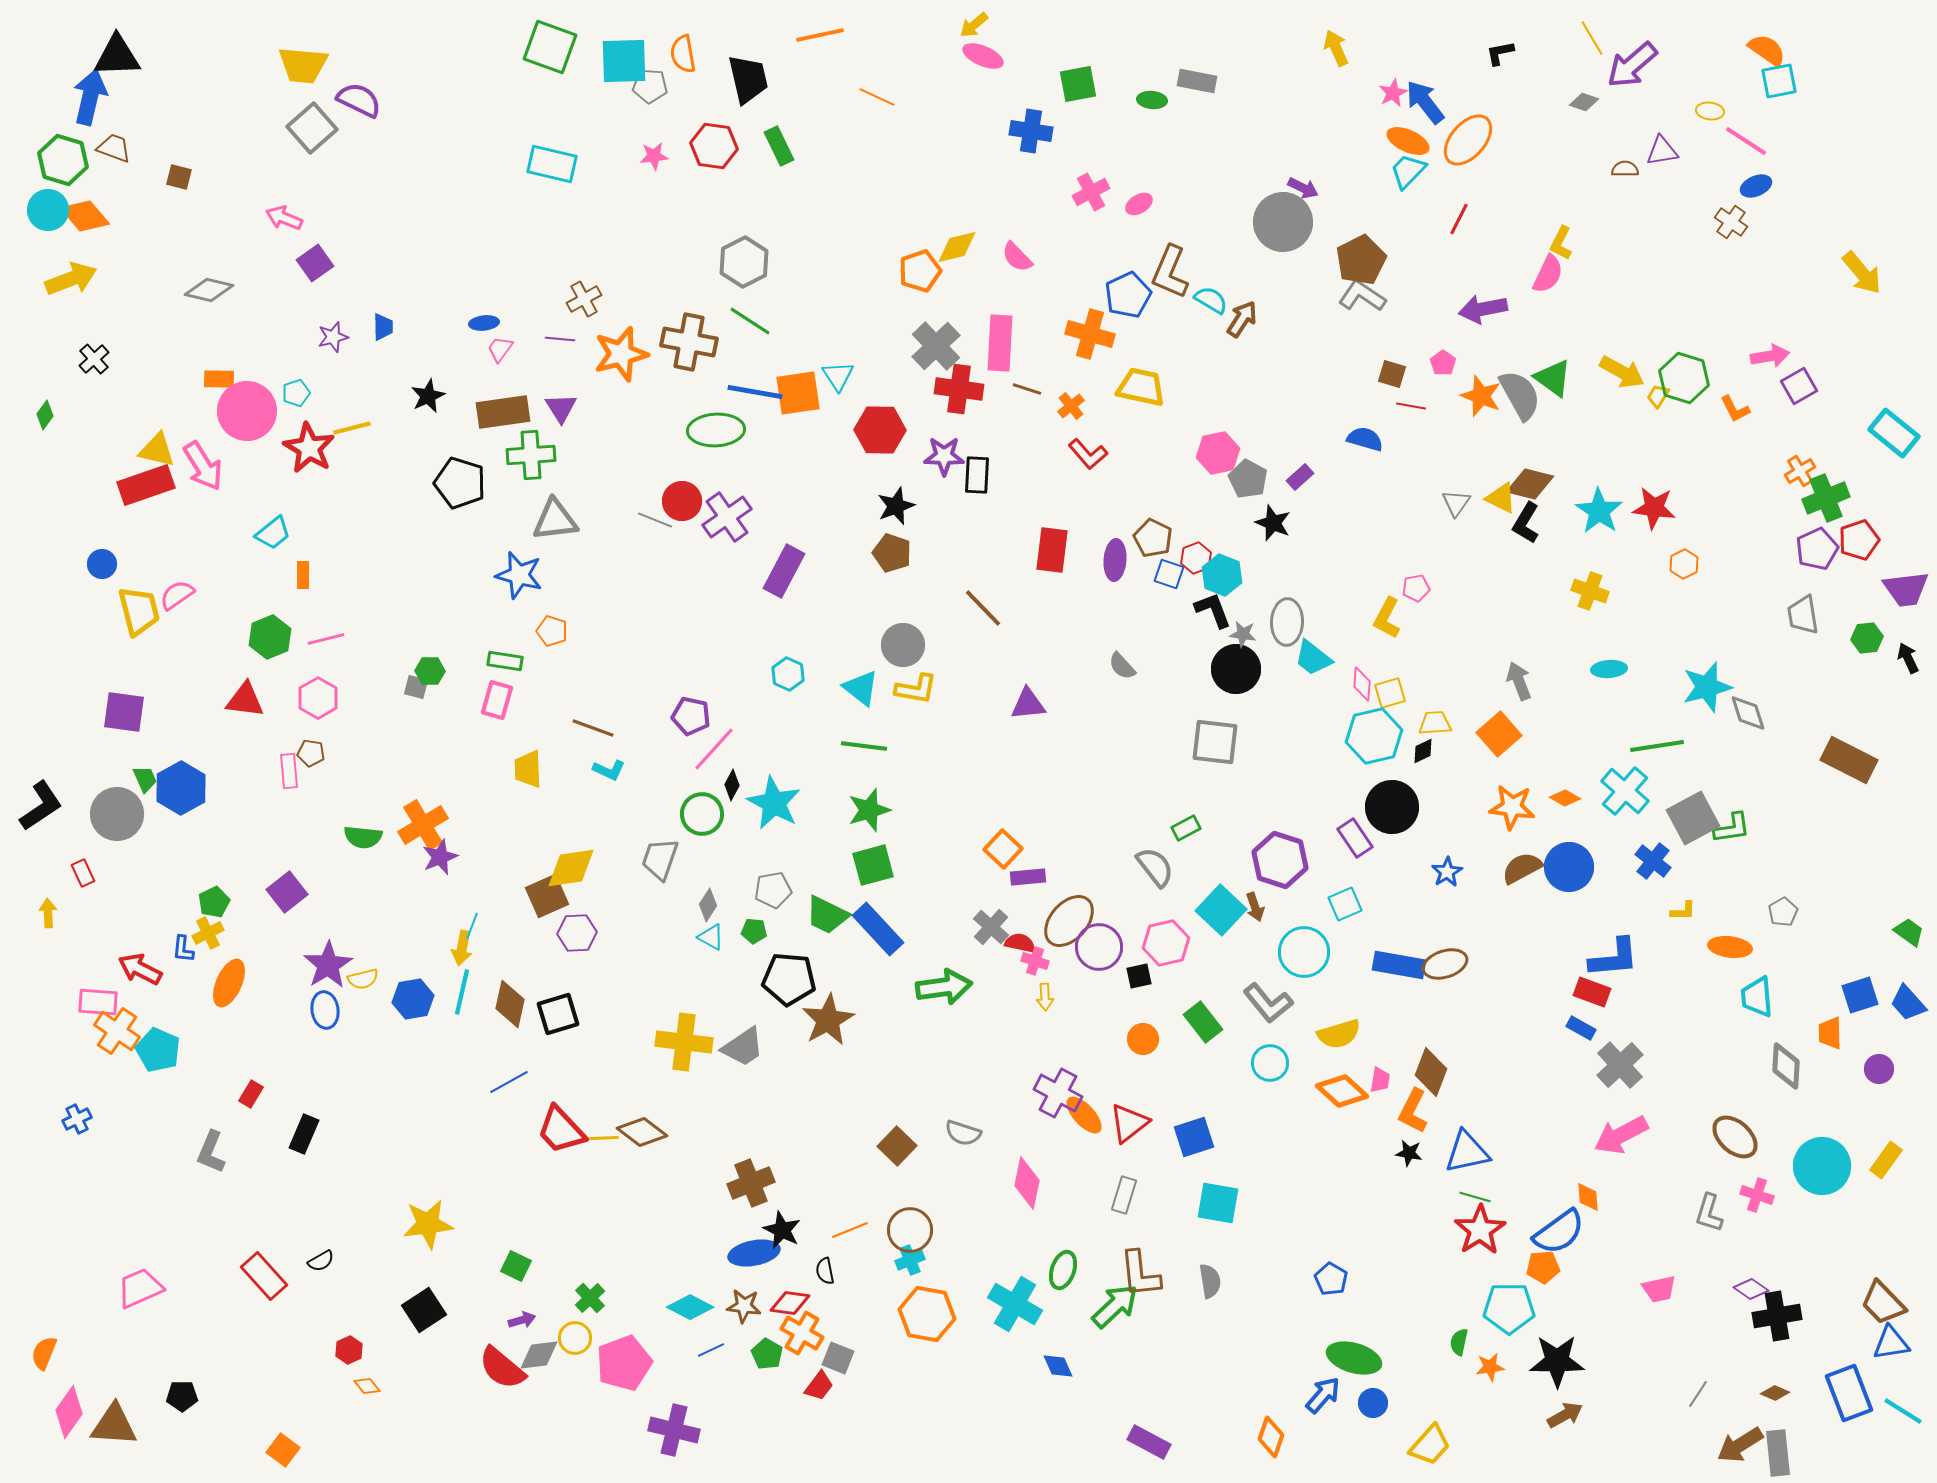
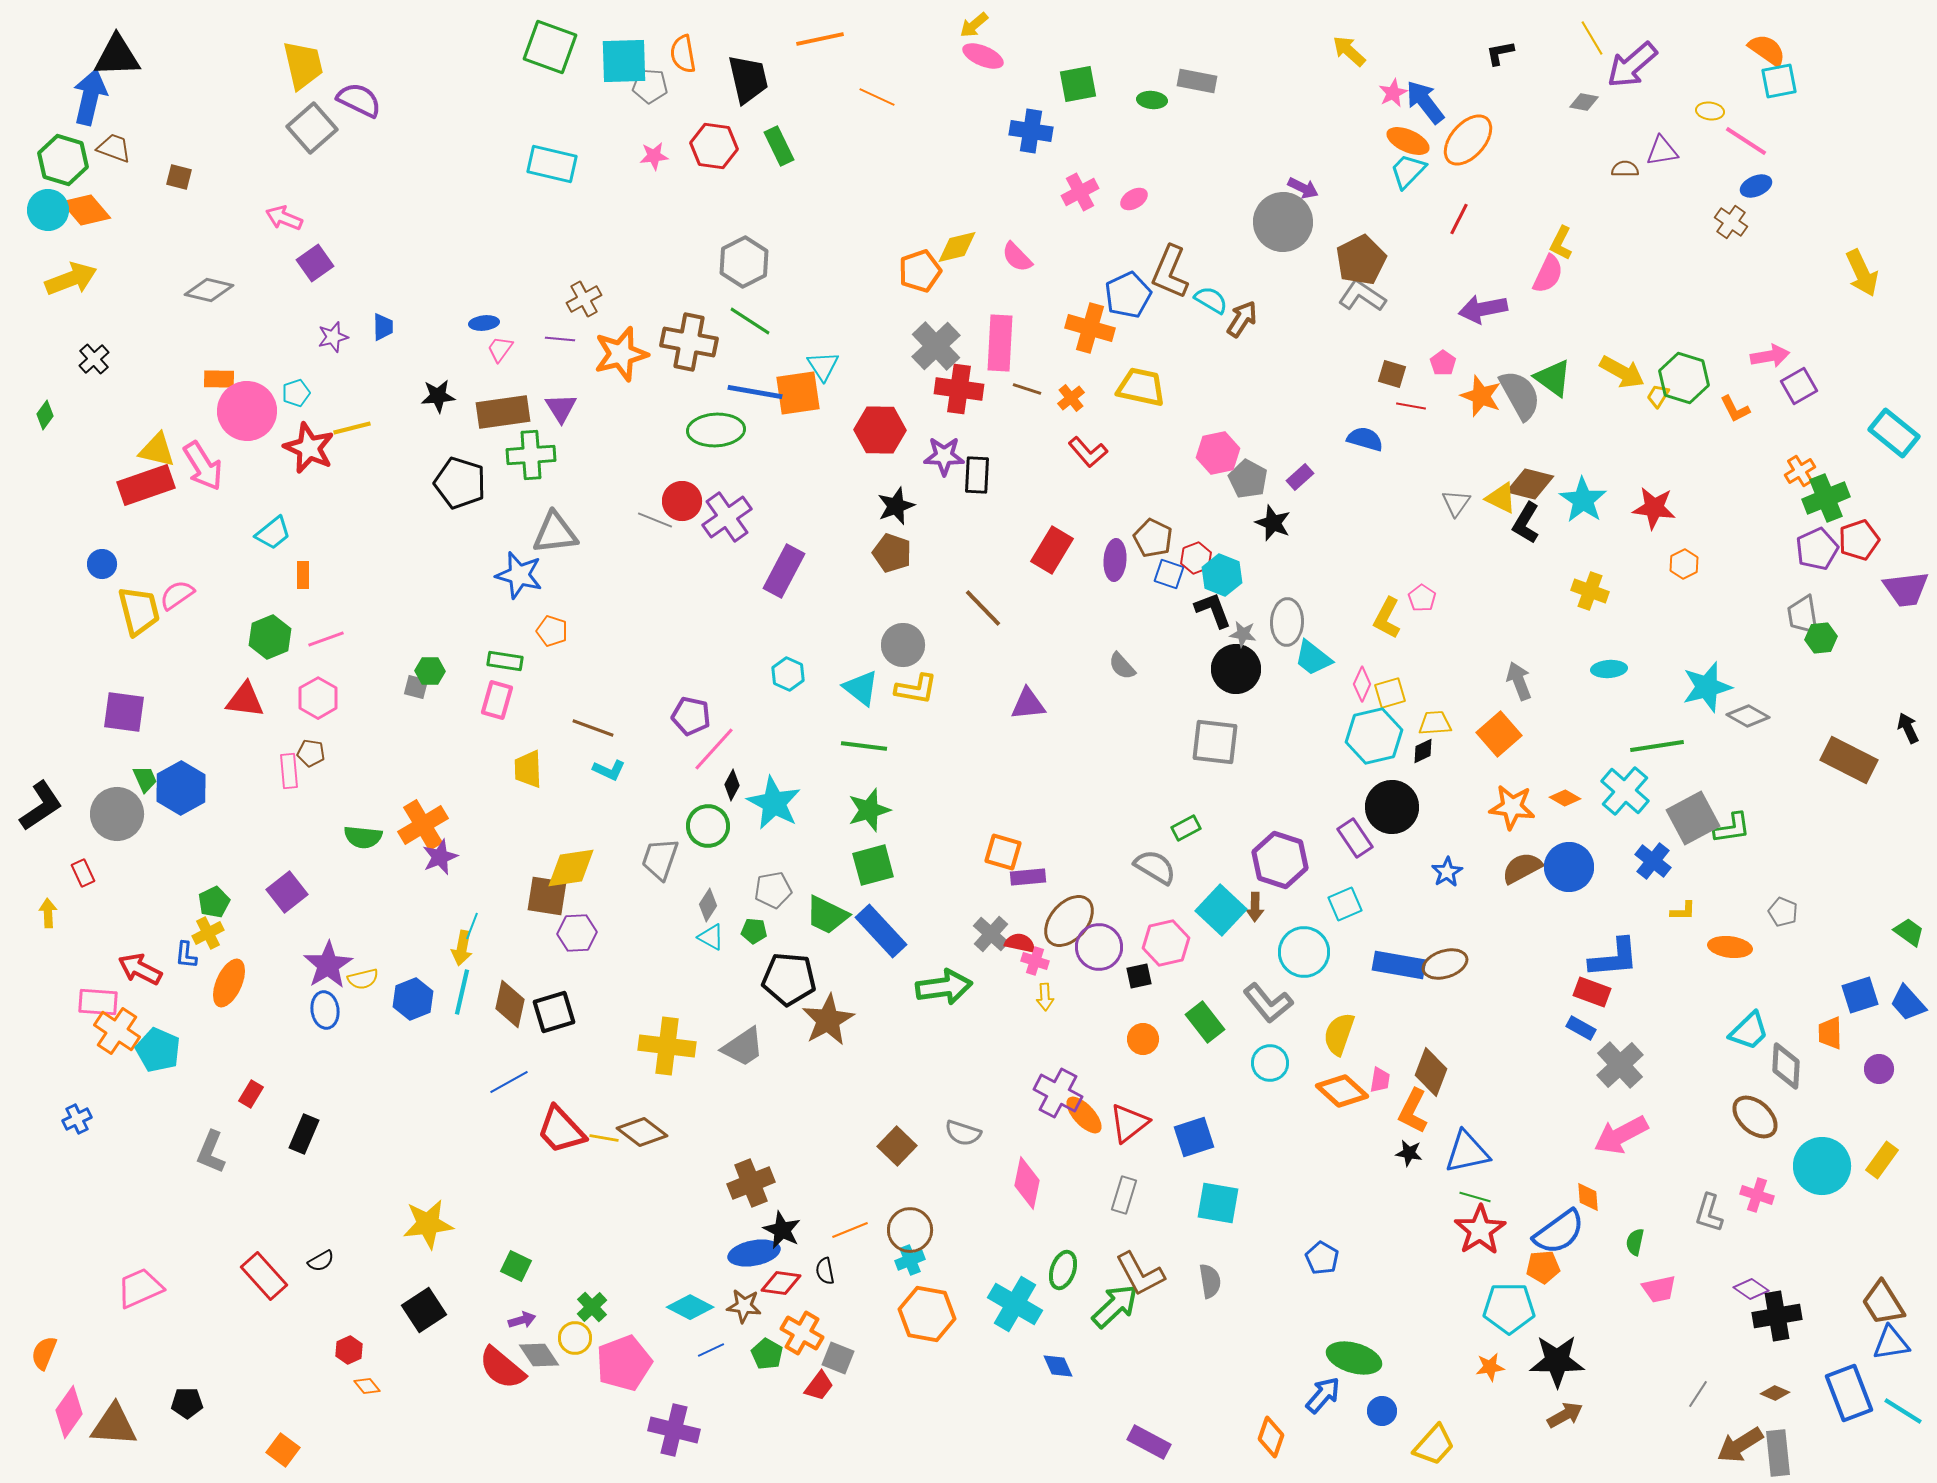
orange line at (820, 35): moved 4 px down
yellow arrow at (1336, 48): moved 13 px right, 3 px down; rotated 24 degrees counterclockwise
yellow trapezoid at (303, 65): rotated 108 degrees counterclockwise
gray diamond at (1584, 102): rotated 8 degrees counterclockwise
pink cross at (1091, 192): moved 11 px left
pink ellipse at (1139, 204): moved 5 px left, 5 px up
orange diamond at (85, 216): moved 1 px right, 6 px up
yellow arrow at (1862, 273): rotated 15 degrees clockwise
orange cross at (1090, 334): moved 6 px up
cyan triangle at (838, 376): moved 15 px left, 10 px up
black star at (428, 396): moved 10 px right; rotated 20 degrees clockwise
orange cross at (1071, 406): moved 8 px up
red star at (309, 448): rotated 6 degrees counterclockwise
red L-shape at (1088, 454): moved 2 px up
cyan star at (1599, 511): moved 16 px left, 11 px up
gray triangle at (555, 520): moved 13 px down
red rectangle at (1052, 550): rotated 24 degrees clockwise
pink pentagon at (1416, 588): moved 6 px right, 10 px down; rotated 28 degrees counterclockwise
green hexagon at (1867, 638): moved 46 px left
pink line at (326, 639): rotated 6 degrees counterclockwise
black arrow at (1908, 658): moved 70 px down
pink diamond at (1362, 684): rotated 20 degrees clockwise
gray diamond at (1748, 713): moved 3 px down; rotated 42 degrees counterclockwise
green circle at (702, 814): moved 6 px right, 12 px down
orange square at (1003, 849): moved 3 px down; rotated 27 degrees counterclockwise
gray semicircle at (1155, 867): rotated 21 degrees counterclockwise
brown square at (547, 896): rotated 33 degrees clockwise
brown arrow at (1255, 907): rotated 20 degrees clockwise
gray pentagon at (1783, 912): rotated 20 degrees counterclockwise
gray cross at (991, 927): moved 7 px down
blue rectangle at (878, 929): moved 3 px right, 2 px down
blue L-shape at (183, 949): moved 3 px right, 6 px down
cyan trapezoid at (1757, 997): moved 8 px left, 34 px down; rotated 129 degrees counterclockwise
blue hexagon at (413, 999): rotated 12 degrees counterclockwise
black square at (558, 1014): moved 4 px left, 2 px up
green rectangle at (1203, 1022): moved 2 px right
yellow semicircle at (1339, 1034): rotated 126 degrees clockwise
yellow cross at (684, 1042): moved 17 px left, 4 px down
brown ellipse at (1735, 1137): moved 20 px right, 20 px up
yellow line at (604, 1138): rotated 12 degrees clockwise
yellow rectangle at (1886, 1160): moved 4 px left
brown L-shape at (1140, 1274): rotated 22 degrees counterclockwise
blue pentagon at (1331, 1279): moved 9 px left, 21 px up
green cross at (590, 1298): moved 2 px right, 9 px down
red diamond at (790, 1303): moved 9 px left, 20 px up
brown trapezoid at (1883, 1303): rotated 12 degrees clockwise
green semicircle at (1459, 1342): moved 176 px right, 100 px up
gray diamond at (539, 1355): rotated 63 degrees clockwise
black pentagon at (182, 1396): moved 5 px right, 7 px down
blue circle at (1373, 1403): moved 9 px right, 8 px down
yellow trapezoid at (1430, 1445): moved 4 px right
